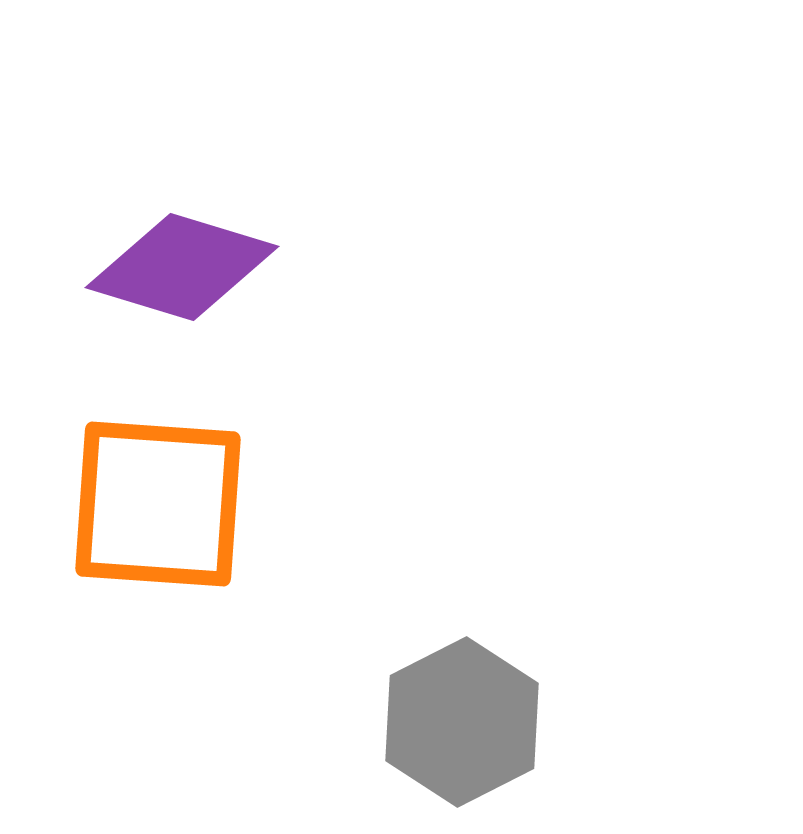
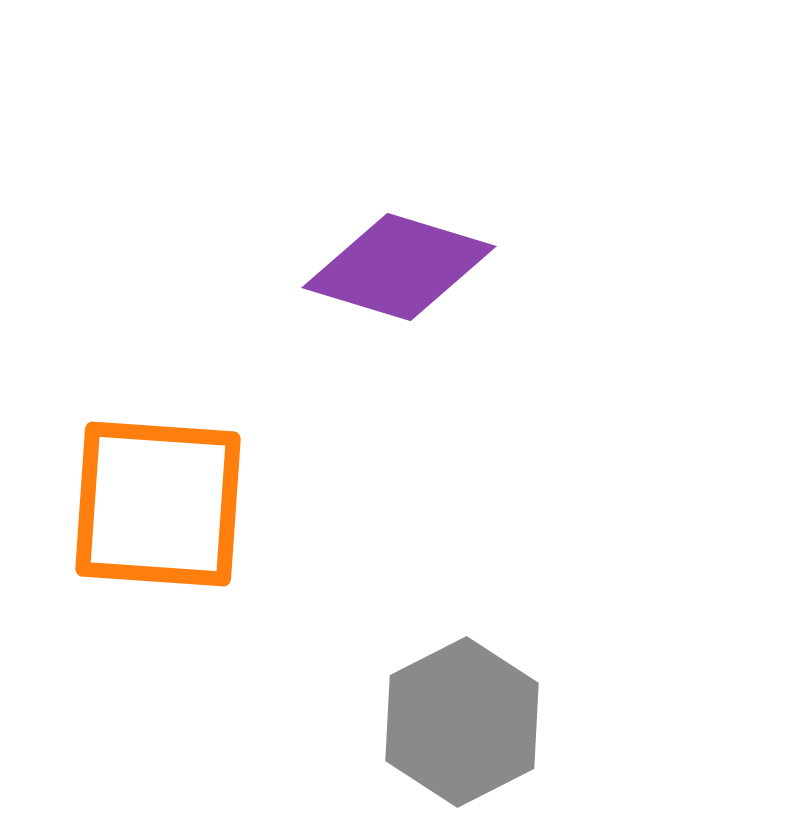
purple diamond: moved 217 px right
